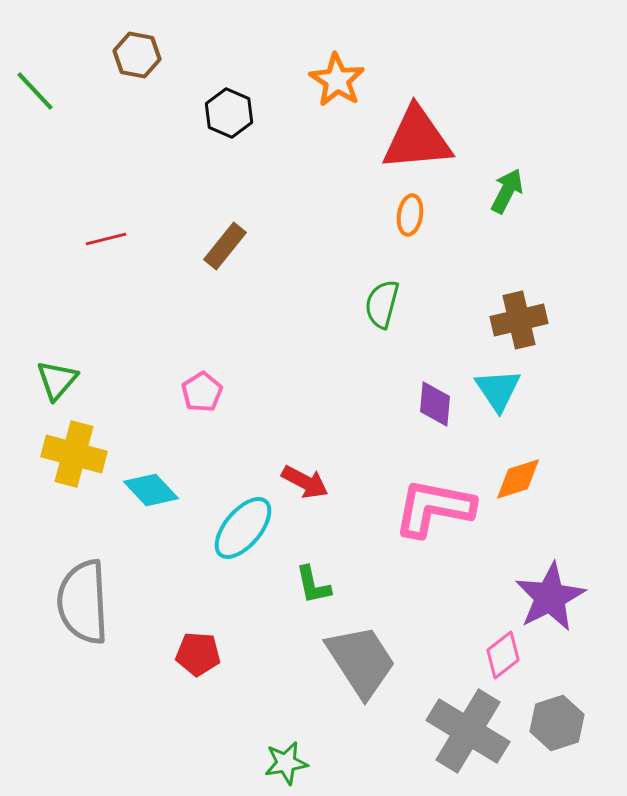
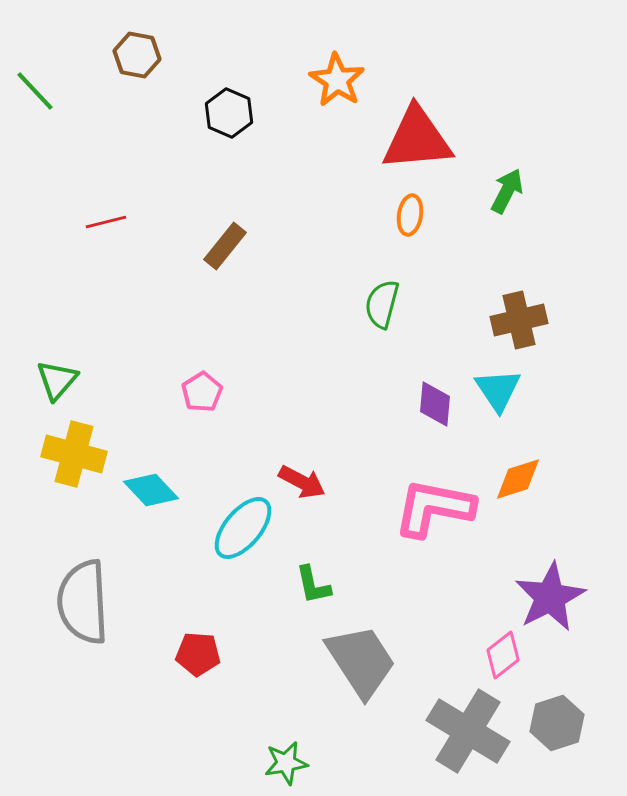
red line: moved 17 px up
red arrow: moved 3 px left
